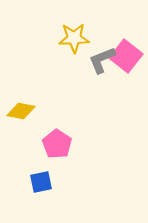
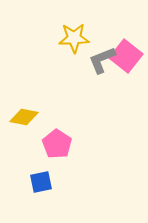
yellow diamond: moved 3 px right, 6 px down
